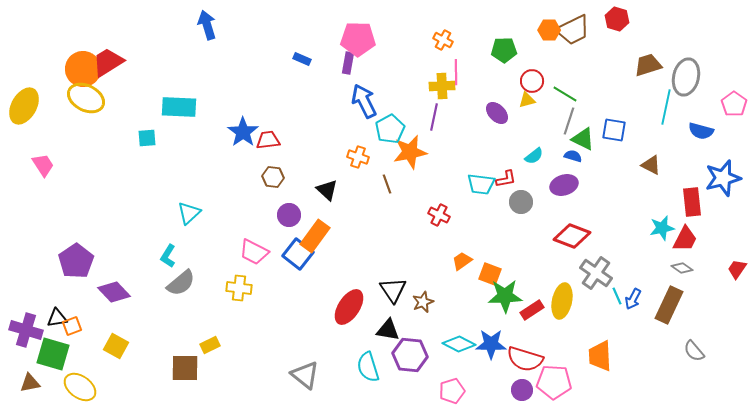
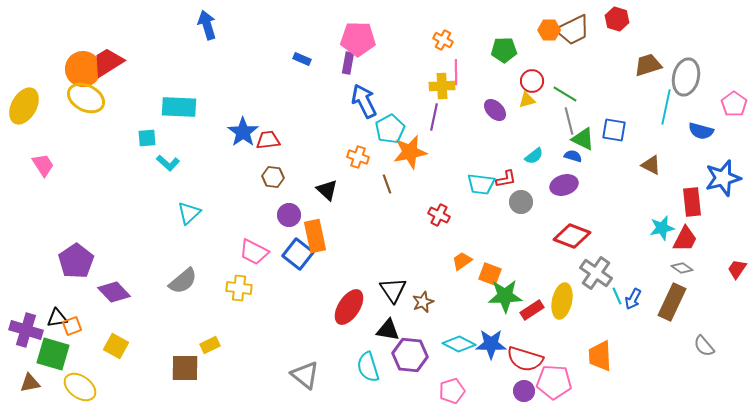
purple ellipse at (497, 113): moved 2 px left, 3 px up
gray line at (569, 121): rotated 32 degrees counterclockwise
orange rectangle at (315, 236): rotated 48 degrees counterclockwise
cyan L-shape at (168, 256): moved 93 px up; rotated 80 degrees counterclockwise
gray semicircle at (181, 283): moved 2 px right, 2 px up
brown rectangle at (669, 305): moved 3 px right, 3 px up
gray semicircle at (694, 351): moved 10 px right, 5 px up
purple circle at (522, 390): moved 2 px right, 1 px down
